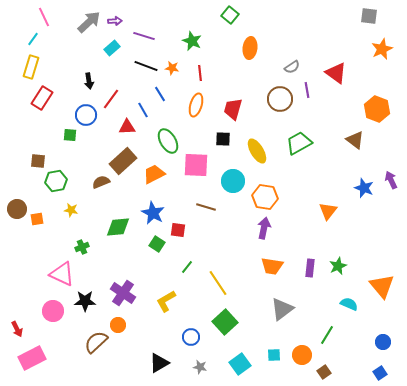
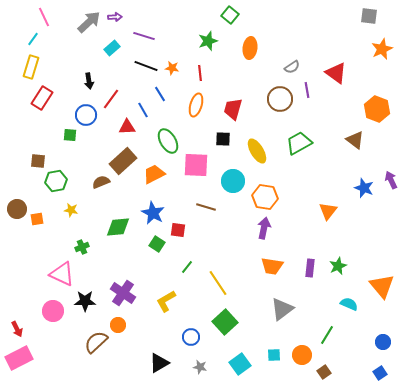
purple arrow at (115, 21): moved 4 px up
green star at (192, 41): moved 16 px right; rotated 30 degrees clockwise
pink rectangle at (32, 358): moved 13 px left
